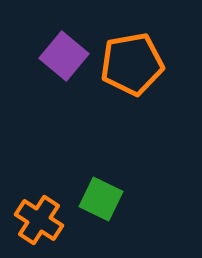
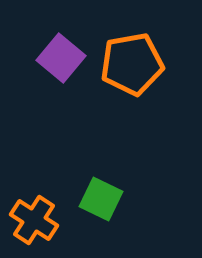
purple square: moved 3 px left, 2 px down
orange cross: moved 5 px left
